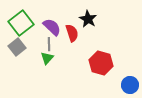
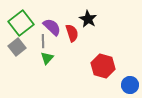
gray line: moved 6 px left, 3 px up
red hexagon: moved 2 px right, 3 px down
